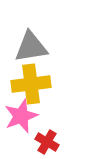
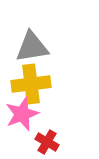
gray triangle: moved 1 px right
pink star: moved 1 px right, 2 px up
